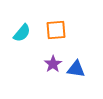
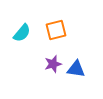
orange square: rotated 10 degrees counterclockwise
purple star: rotated 18 degrees clockwise
